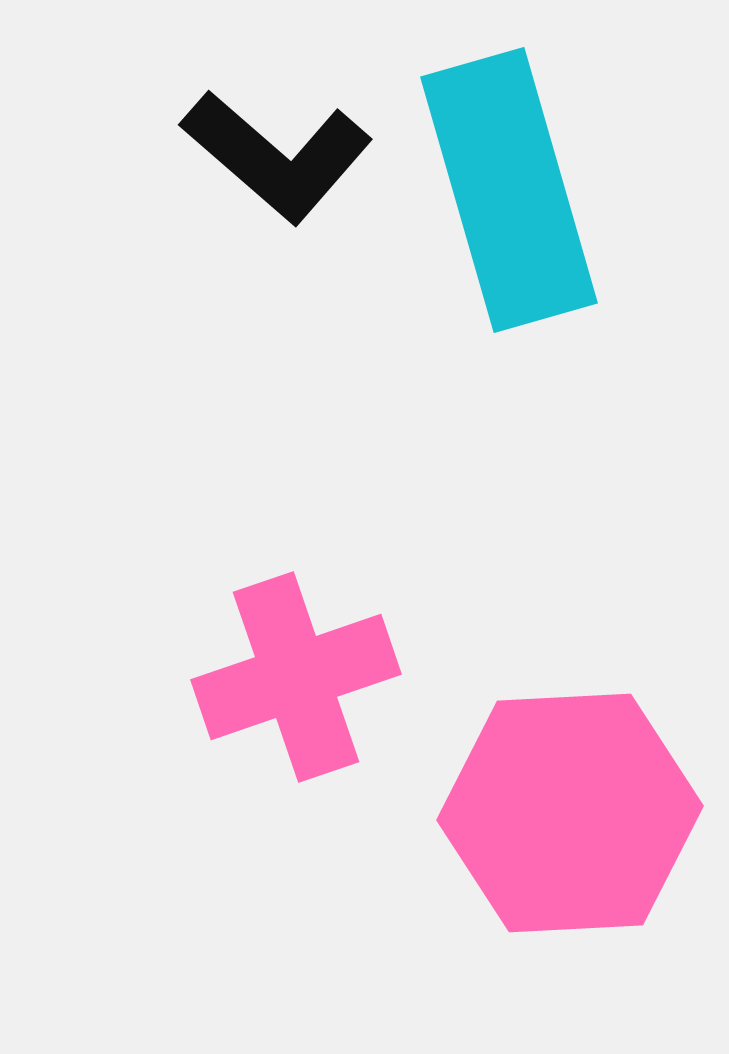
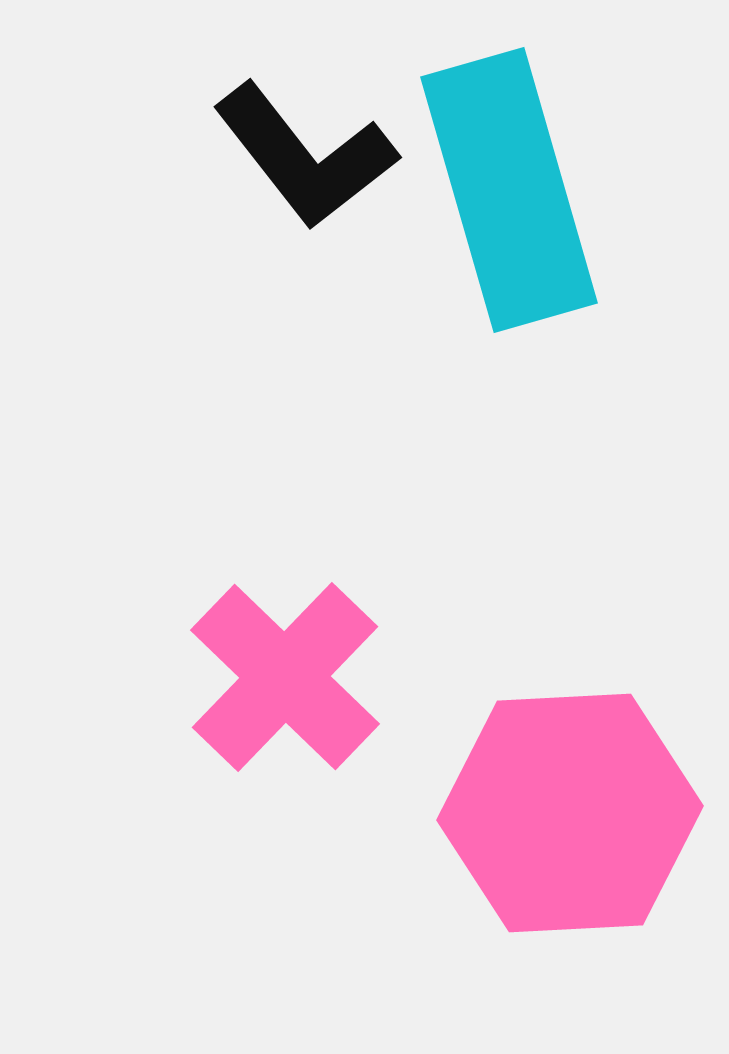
black L-shape: moved 28 px right; rotated 11 degrees clockwise
pink cross: moved 11 px left; rotated 27 degrees counterclockwise
